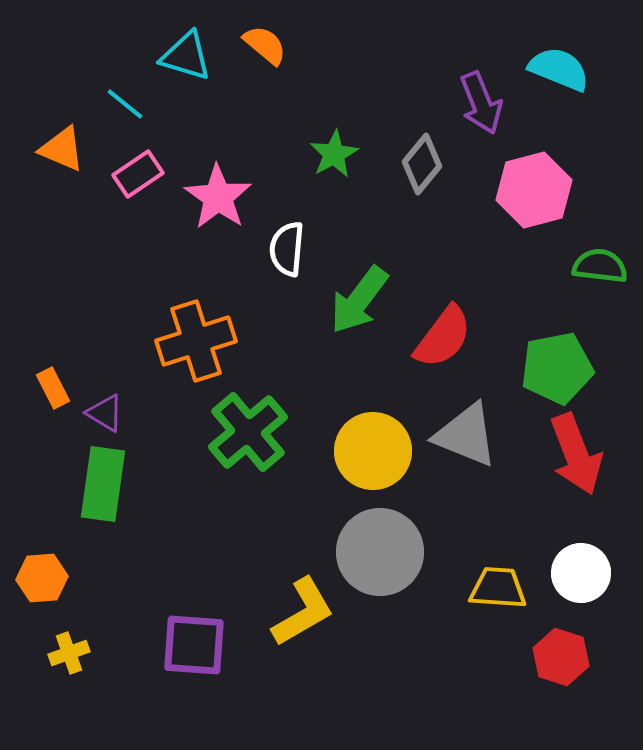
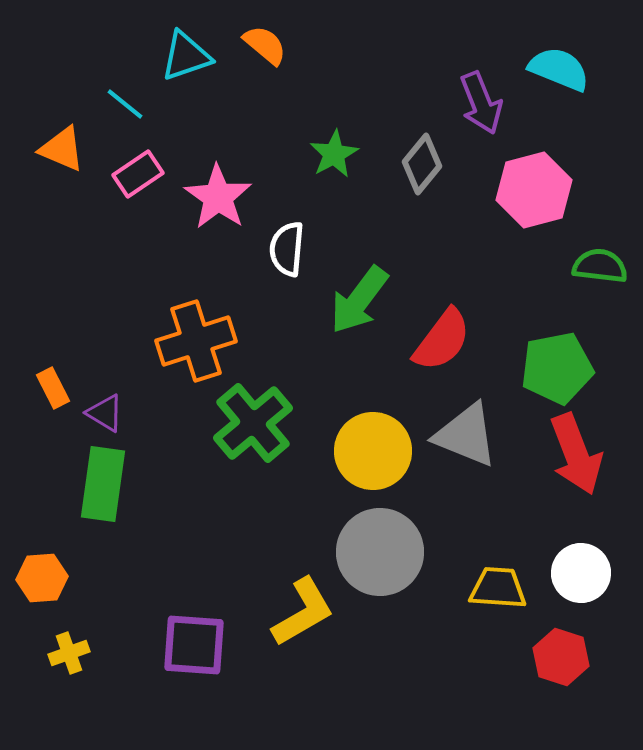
cyan triangle: rotated 36 degrees counterclockwise
red semicircle: moved 1 px left, 3 px down
green cross: moved 5 px right, 9 px up
